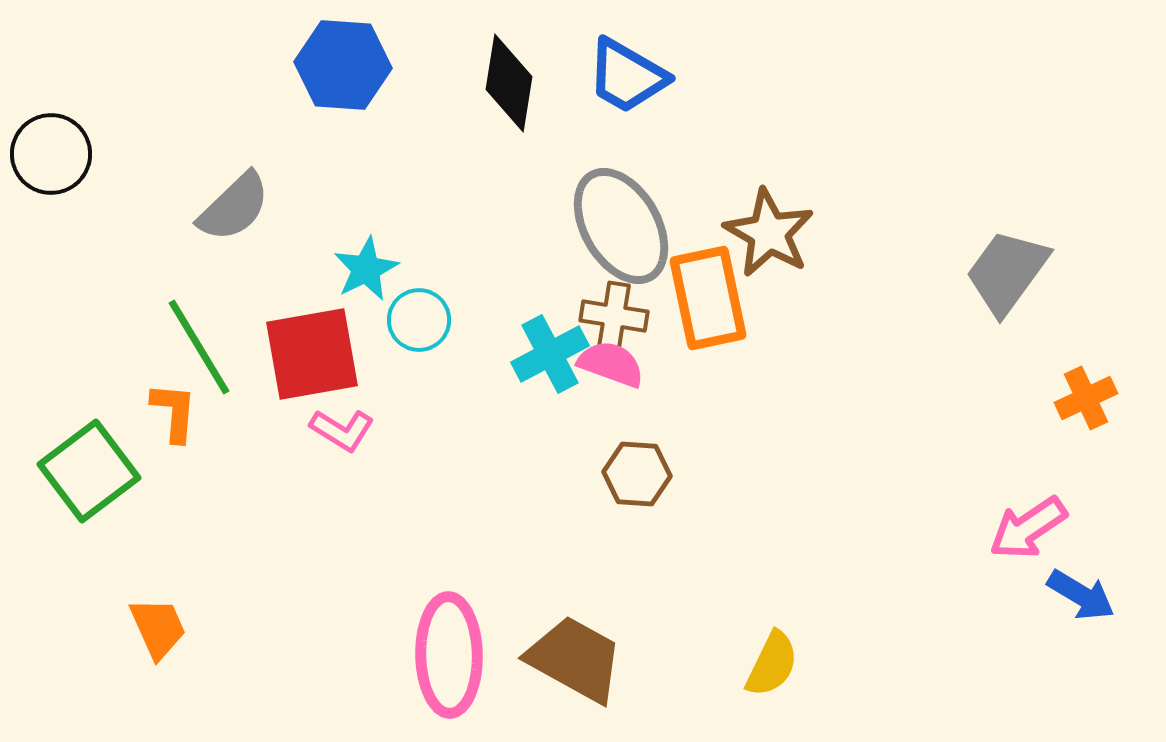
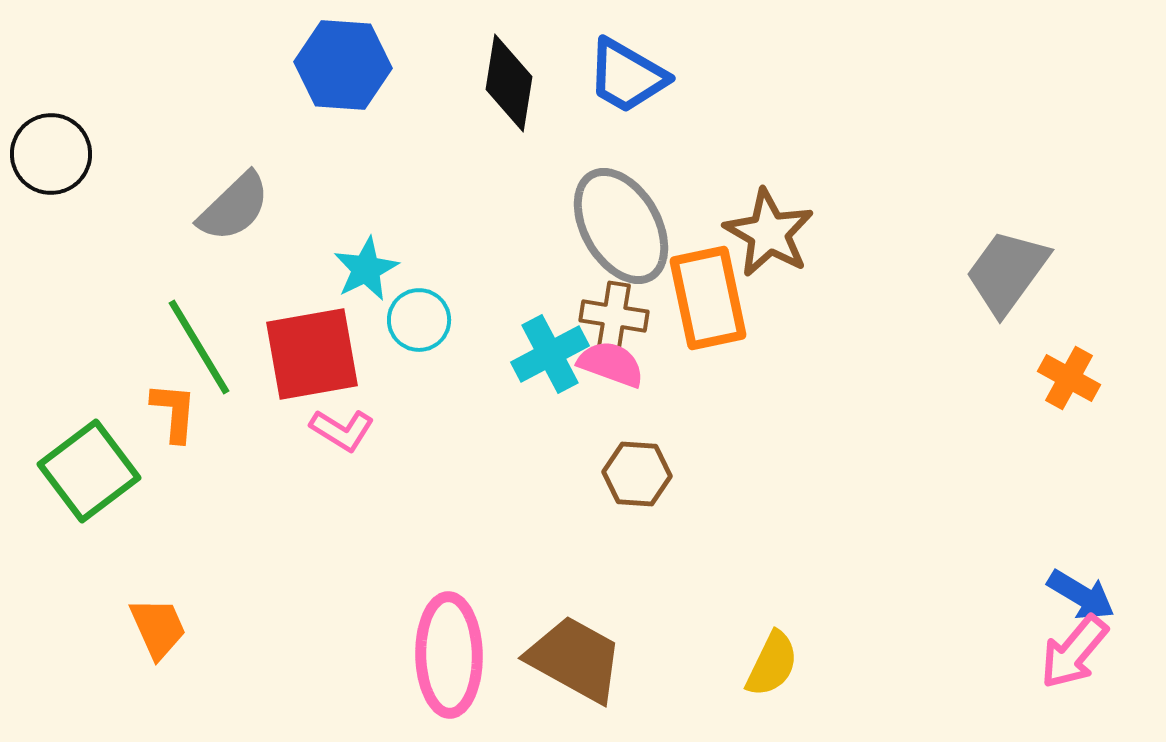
orange cross: moved 17 px left, 20 px up; rotated 36 degrees counterclockwise
pink arrow: moved 46 px right, 124 px down; rotated 16 degrees counterclockwise
